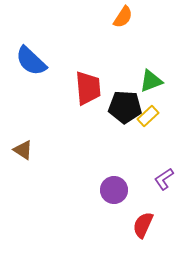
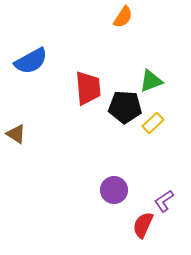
blue semicircle: rotated 72 degrees counterclockwise
yellow rectangle: moved 5 px right, 7 px down
brown triangle: moved 7 px left, 16 px up
purple L-shape: moved 22 px down
